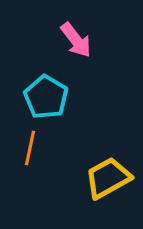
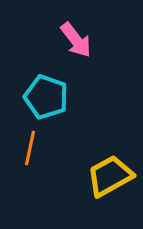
cyan pentagon: rotated 12 degrees counterclockwise
yellow trapezoid: moved 2 px right, 2 px up
